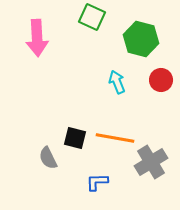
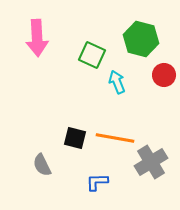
green square: moved 38 px down
red circle: moved 3 px right, 5 px up
gray semicircle: moved 6 px left, 7 px down
